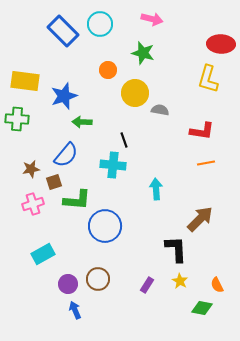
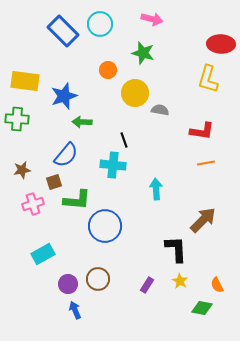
brown star: moved 9 px left, 1 px down
brown arrow: moved 3 px right, 1 px down
